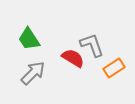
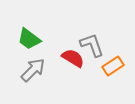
green trapezoid: rotated 20 degrees counterclockwise
orange rectangle: moved 1 px left, 2 px up
gray arrow: moved 3 px up
